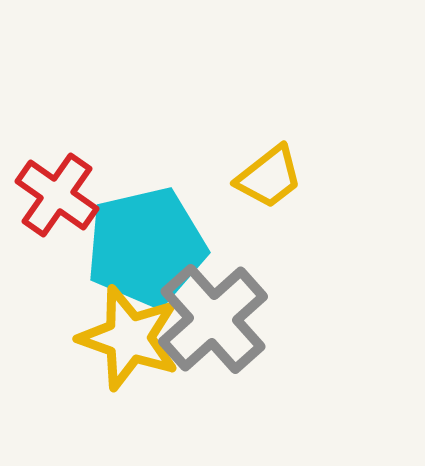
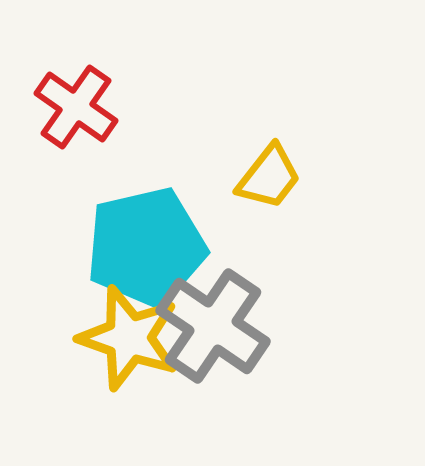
yellow trapezoid: rotated 14 degrees counterclockwise
red cross: moved 19 px right, 88 px up
gray cross: moved 7 px down; rotated 14 degrees counterclockwise
